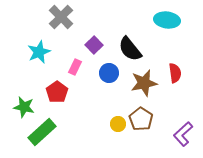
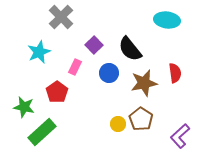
purple L-shape: moved 3 px left, 2 px down
